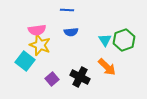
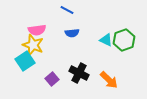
blue line: rotated 24 degrees clockwise
blue semicircle: moved 1 px right, 1 px down
cyan triangle: moved 1 px right; rotated 32 degrees counterclockwise
yellow star: moved 7 px left
cyan square: rotated 18 degrees clockwise
orange arrow: moved 2 px right, 13 px down
black cross: moved 1 px left, 4 px up
